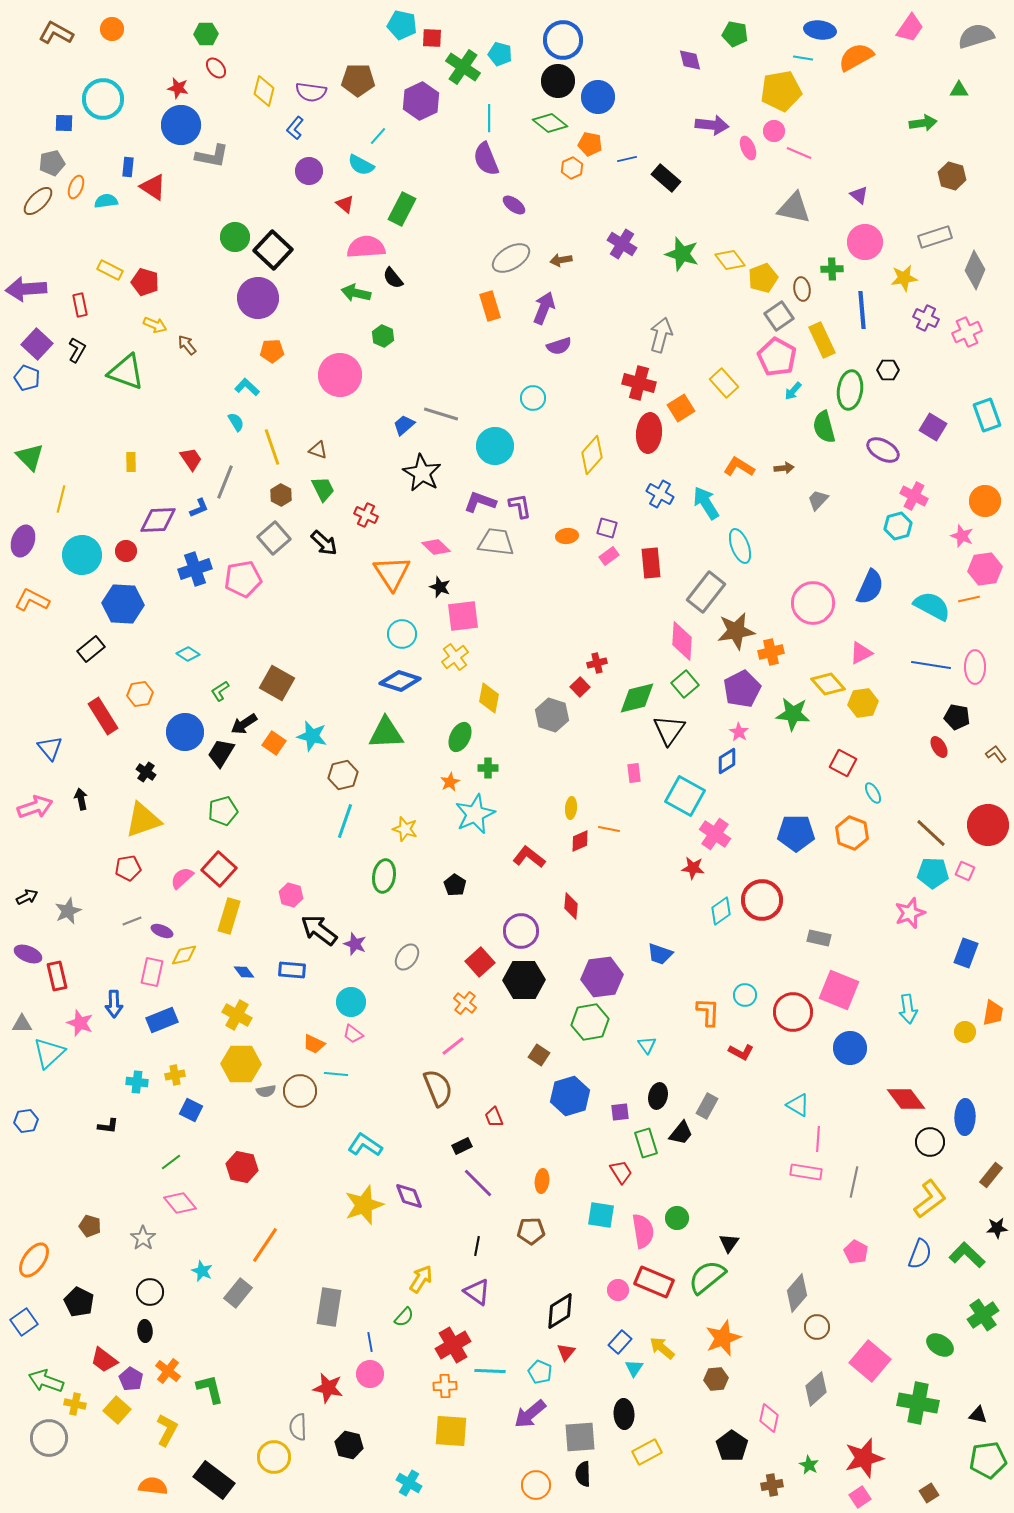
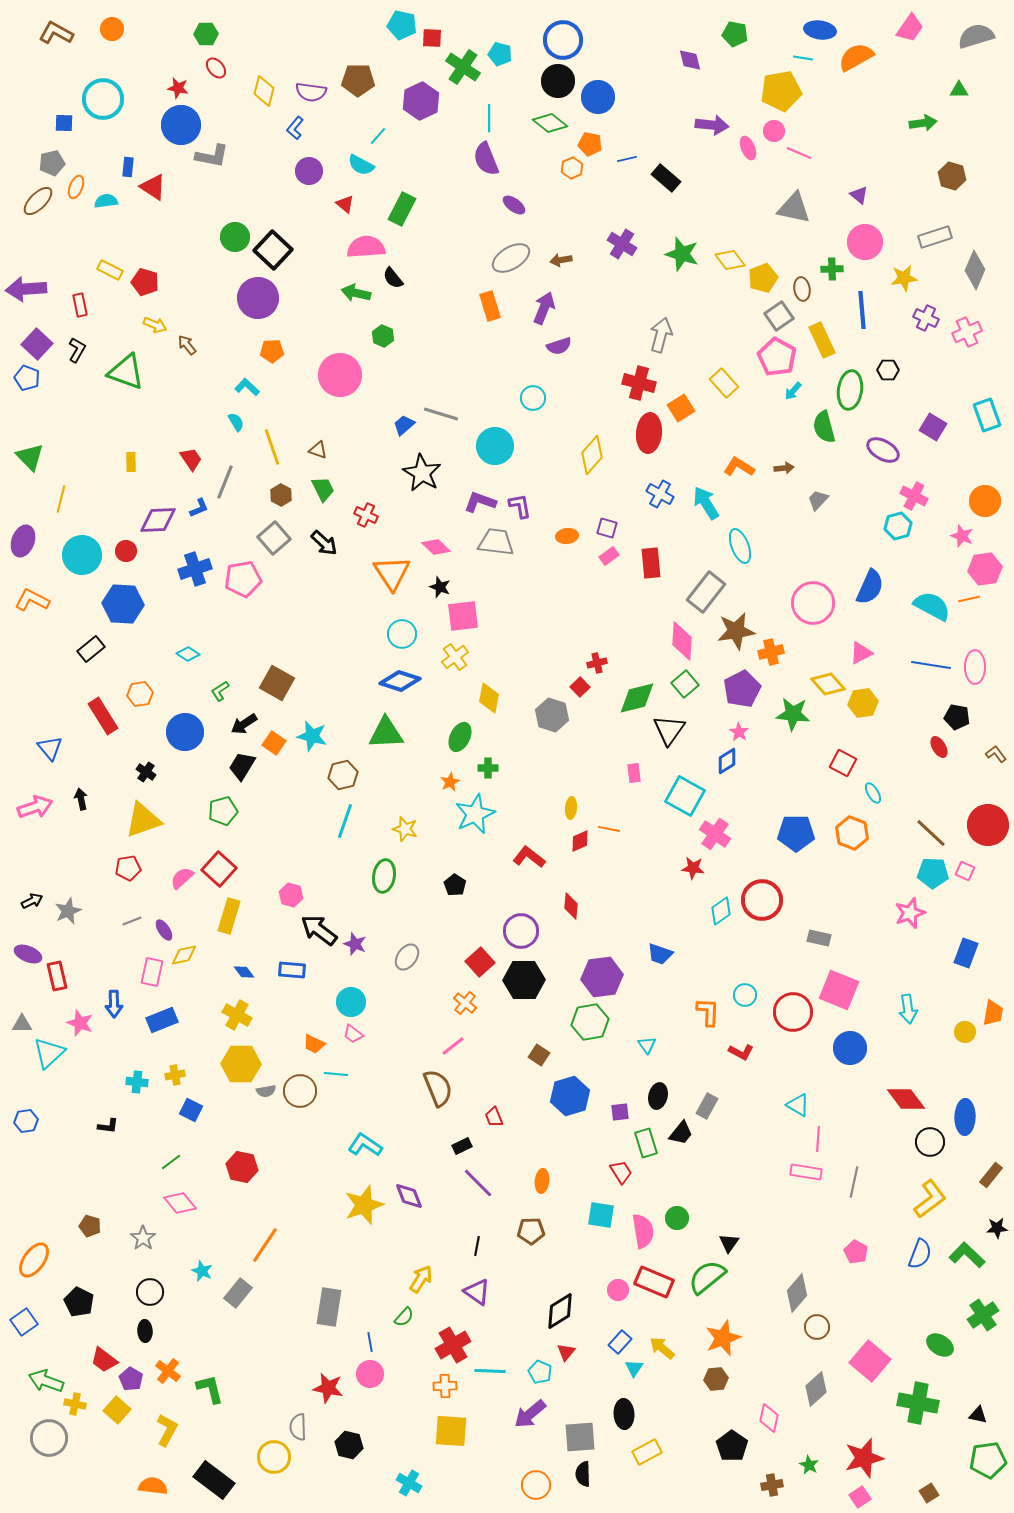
black trapezoid at (221, 753): moved 21 px right, 13 px down
black arrow at (27, 897): moved 5 px right, 4 px down
purple ellipse at (162, 931): moved 2 px right, 1 px up; rotated 35 degrees clockwise
